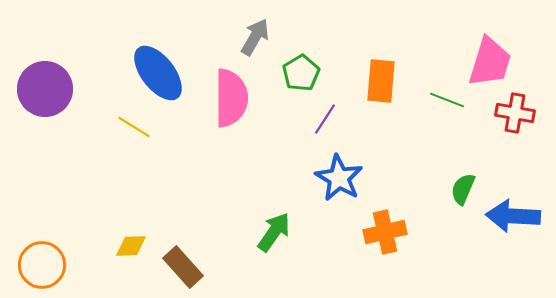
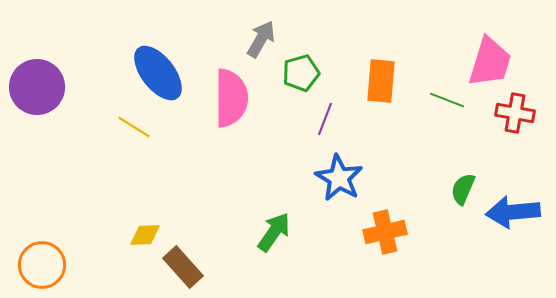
gray arrow: moved 6 px right, 2 px down
green pentagon: rotated 15 degrees clockwise
purple circle: moved 8 px left, 2 px up
purple line: rotated 12 degrees counterclockwise
blue arrow: moved 4 px up; rotated 8 degrees counterclockwise
yellow diamond: moved 14 px right, 11 px up
